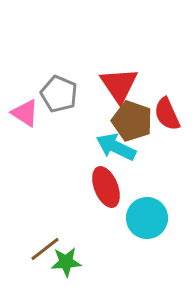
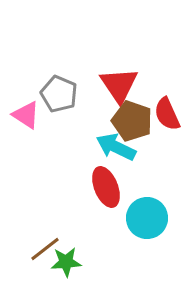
pink triangle: moved 1 px right, 2 px down
